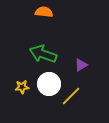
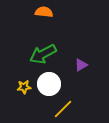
green arrow: rotated 48 degrees counterclockwise
yellow star: moved 2 px right
yellow line: moved 8 px left, 13 px down
